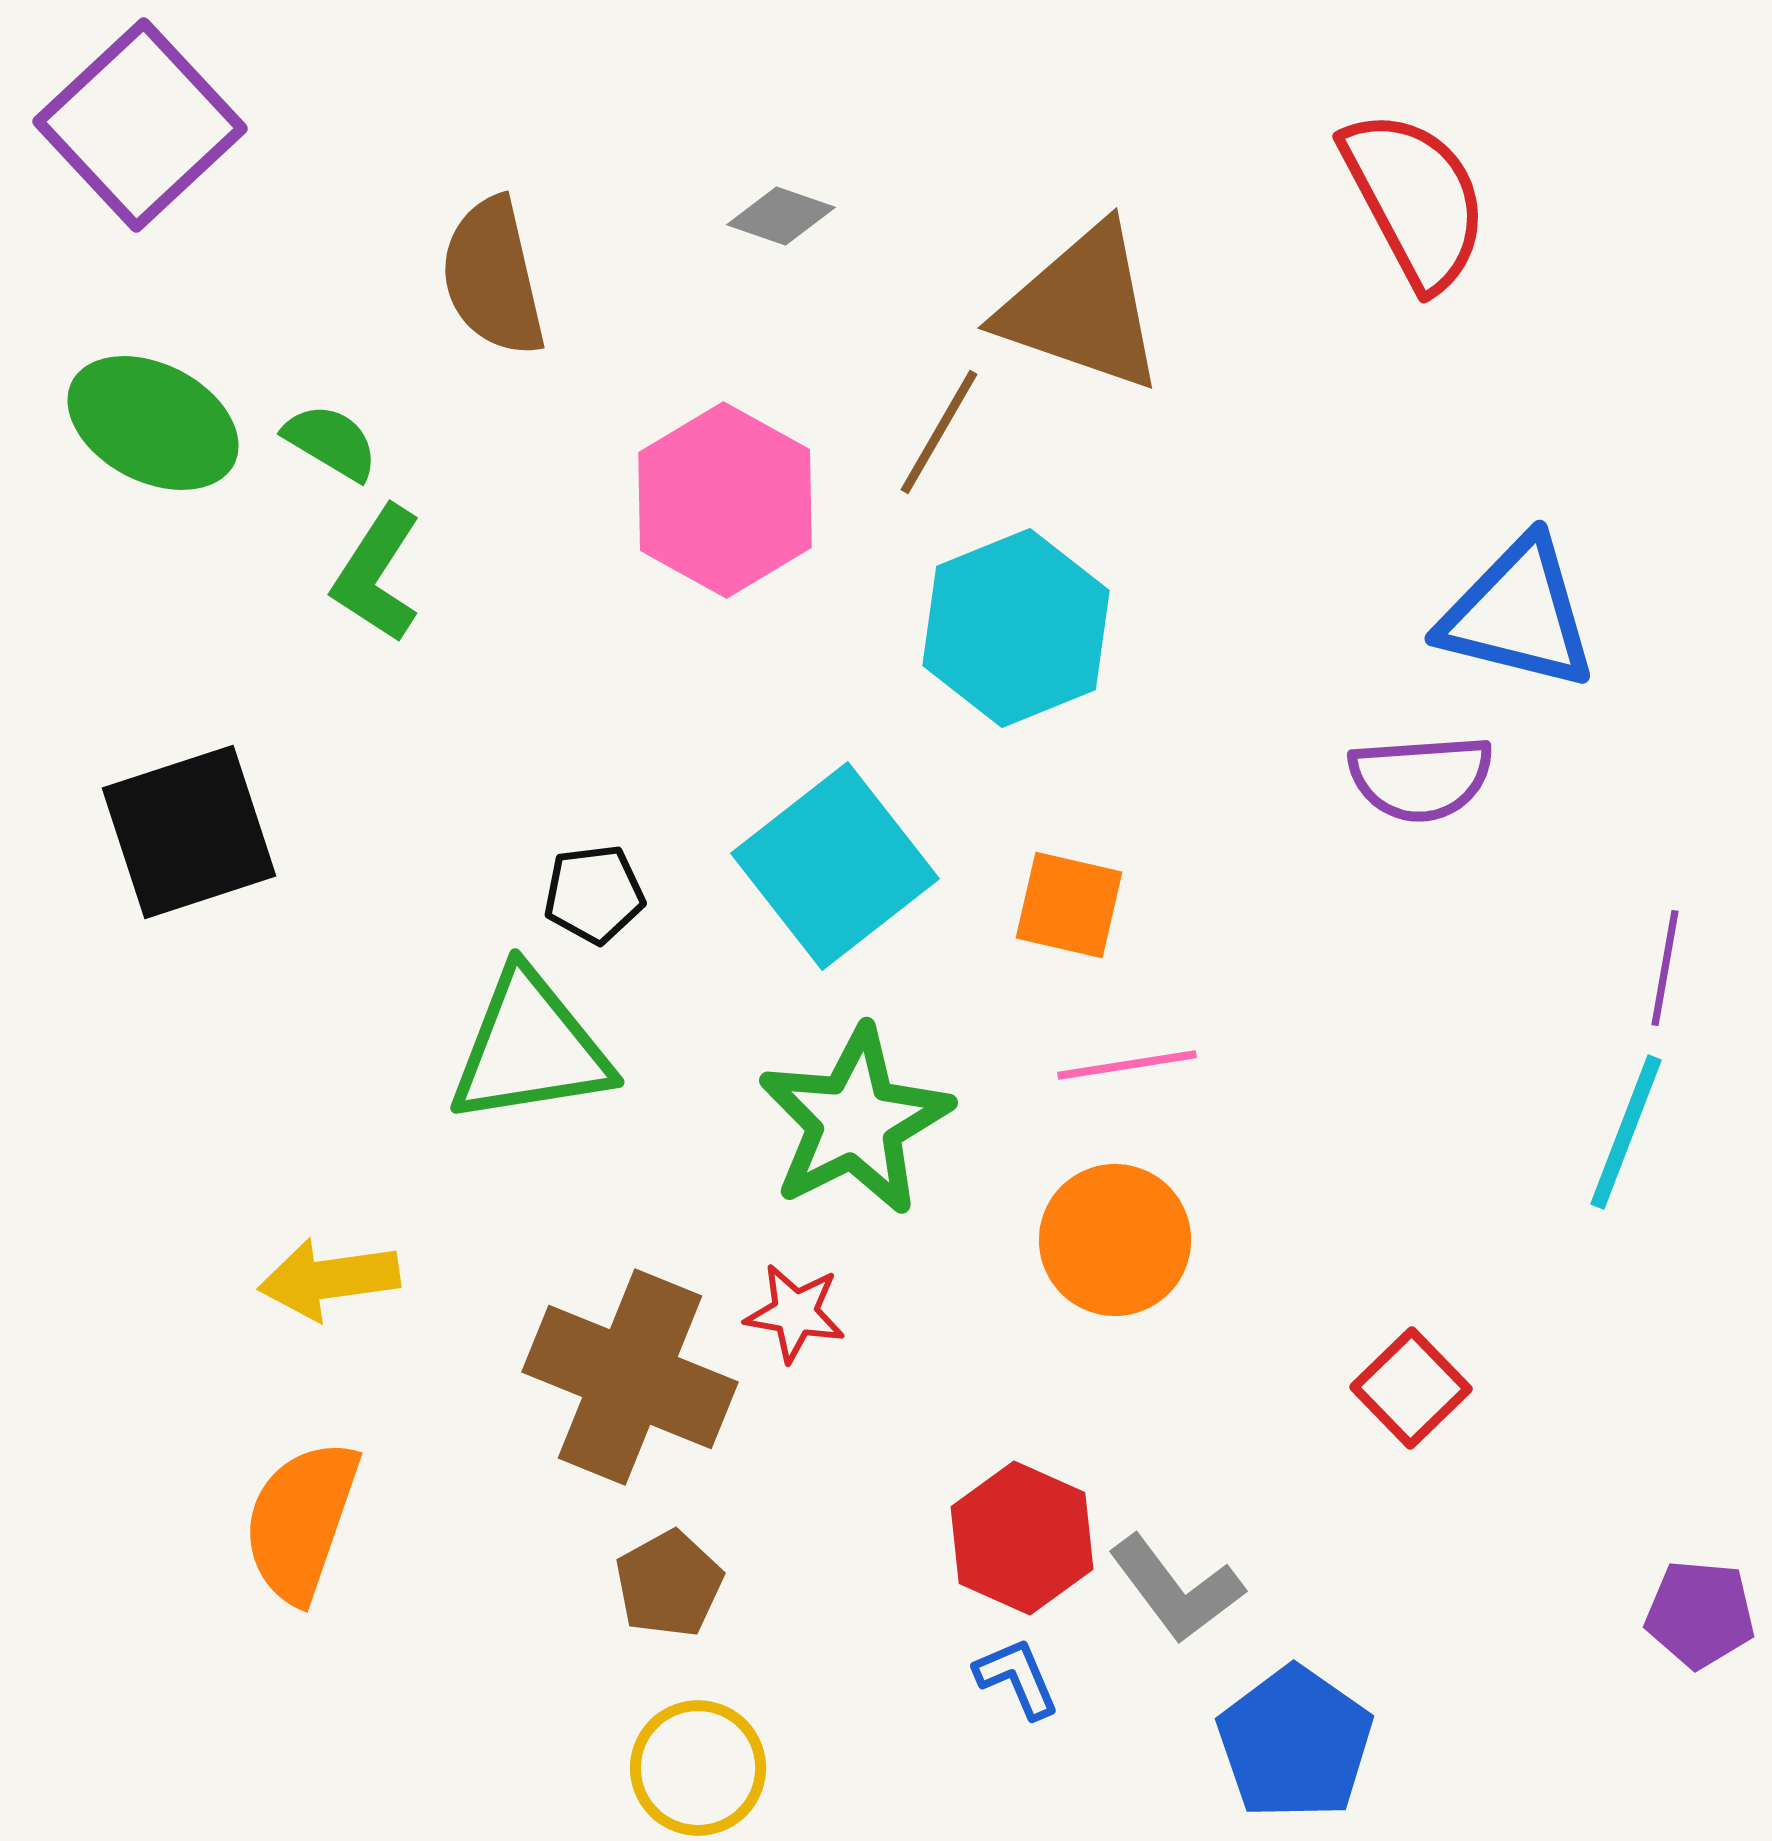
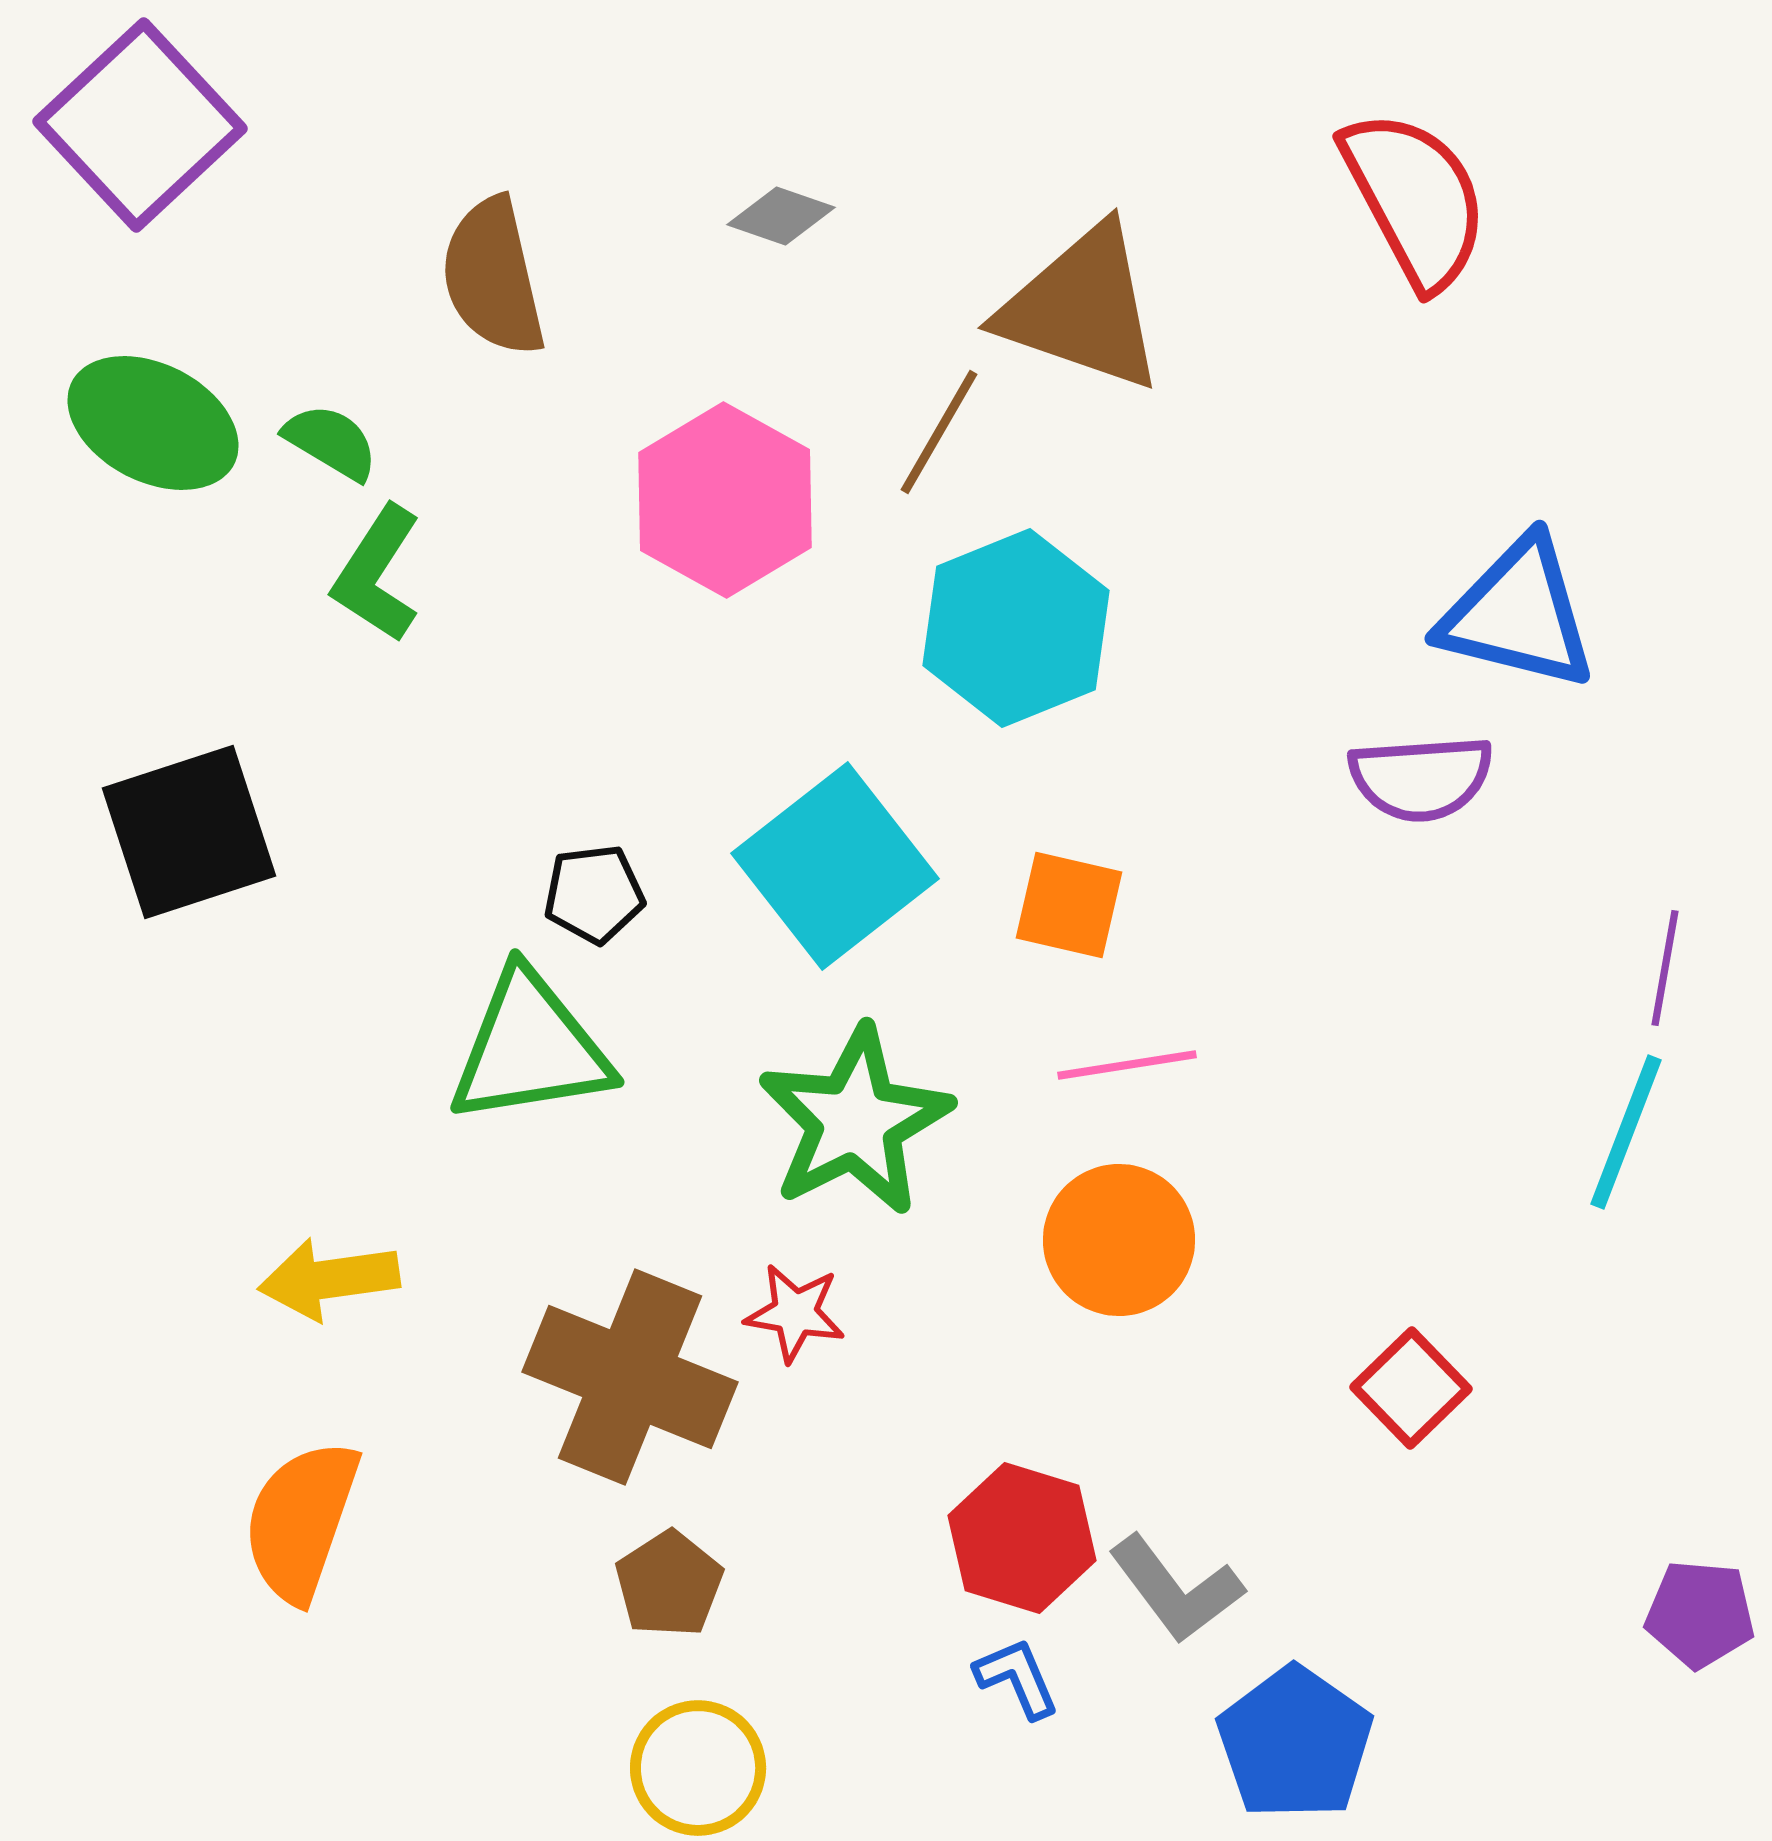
orange circle: moved 4 px right
red hexagon: rotated 7 degrees counterclockwise
brown pentagon: rotated 4 degrees counterclockwise
